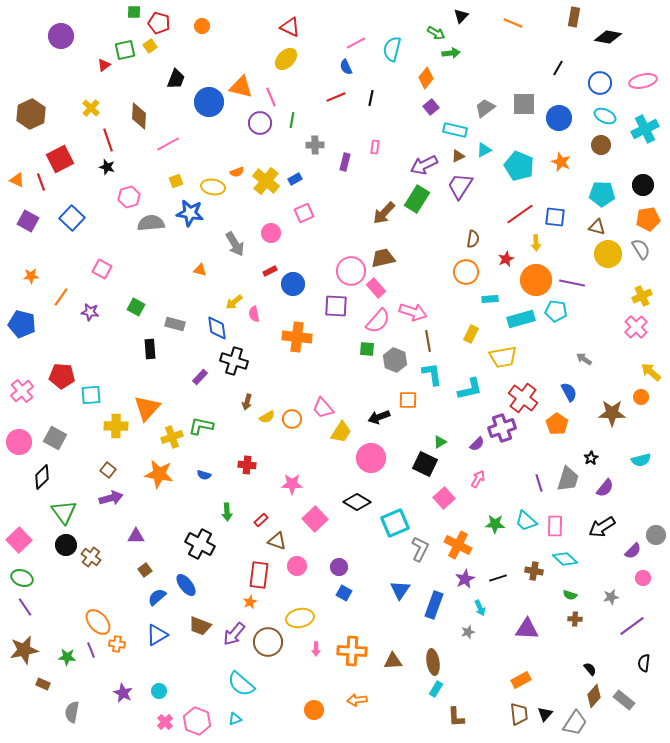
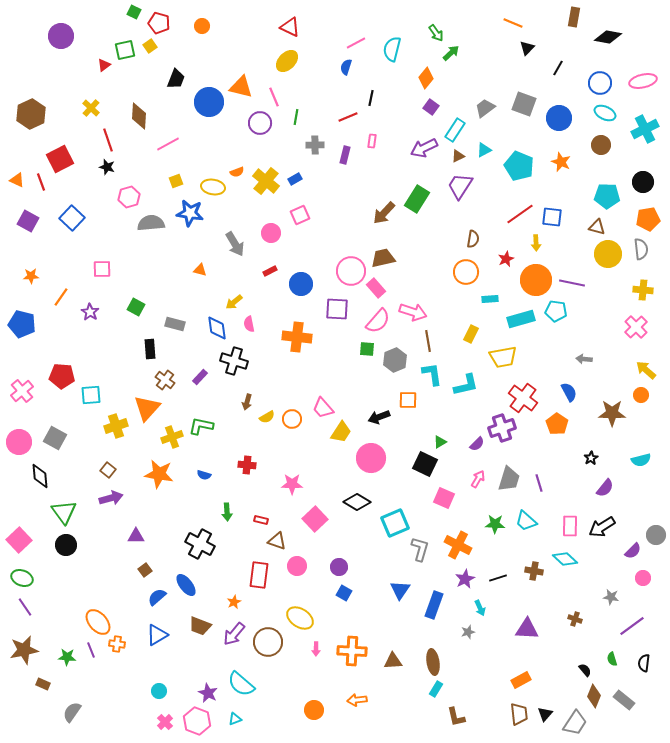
green square at (134, 12): rotated 24 degrees clockwise
black triangle at (461, 16): moved 66 px right, 32 px down
green arrow at (436, 33): rotated 24 degrees clockwise
green arrow at (451, 53): rotated 36 degrees counterclockwise
yellow ellipse at (286, 59): moved 1 px right, 2 px down
blue semicircle at (346, 67): rotated 42 degrees clockwise
pink line at (271, 97): moved 3 px right
red line at (336, 97): moved 12 px right, 20 px down
gray square at (524, 104): rotated 20 degrees clockwise
purple square at (431, 107): rotated 14 degrees counterclockwise
cyan ellipse at (605, 116): moved 3 px up
green line at (292, 120): moved 4 px right, 3 px up
cyan rectangle at (455, 130): rotated 70 degrees counterclockwise
pink rectangle at (375, 147): moved 3 px left, 6 px up
purple rectangle at (345, 162): moved 7 px up
purple arrow at (424, 165): moved 17 px up
black circle at (643, 185): moved 3 px up
cyan pentagon at (602, 194): moved 5 px right, 2 px down
pink square at (304, 213): moved 4 px left, 2 px down
blue square at (555, 217): moved 3 px left
gray semicircle at (641, 249): rotated 25 degrees clockwise
pink square at (102, 269): rotated 30 degrees counterclockwise
blue circle at (293, 284): moved 8 px right
yellow cross at (642, 296): moved 1 px right, 6 px up; rotated 30 degrees clockwise
purple square at (336, 306): moved 1 px right, 3 px down
purple star at (90, 312): rotated 24 degrees clockwise
pink semicircle at (254, 314): moved 5 px left, 10 px down
gray arrow at (584, 359): rotated 28 degrees counterclockwise
gray hexagon at (395, 360): rotated 15 degrees clockwise
yellow arrow at (651, 372): moved 5 px left, 2 px up
cyan L-shape at (470, 389): moved 4 px left, 4 px up
orange circle at (641, 397): moved 2 px up
yellow cross at (116, 426): rotated 20 degrees counterclockwise
black diamond at (42, 477): moved 2 px left, 1 px up; rotated 50 degrees counterclockwise
gray trapezoid at (568, 479): moved 59 px left
pink square at (444, 498): rotated 25 degrees counterclockwise
red rectangle at (261, 520): rotated 56 degrees clockwise
pink rectangle at (555, 526): moved 15 px right
gray L-shape at (420, 549): rotated 10 degrees counterclockwise
brown cross at (91, 557): moved 74 px right, 177 px up
green semicircle at (570, 595): moved 42 px right, 64 px down; rotated 56 degrees clockwise
gray star at (611, 597): rotated 21 degrees clockwise
orange star at (250, 602): moved 16 px left
yellow ellipse at (300, 618): rotated 44 degrees clockwise
brown cross at (575, 619): rotated 16 degrees clockwise
black semicircle at (590, 669): moved 5 px left, 1 px down
purple star at (123, 693): moved 85 px right
brown diamond at (594, 696): rotated 20 degrees counterclockwise
gray semicircle at (72, 712): rotated 25 degrees clockwise
brown L-shape at (456, 717): rotated 10 degrees counterclockwise
